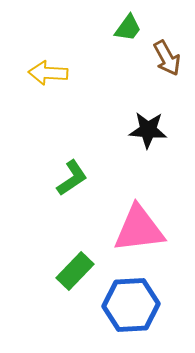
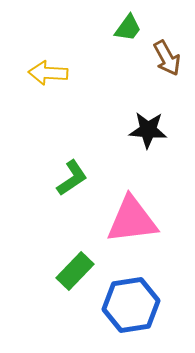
pink triangle: moved 7 px left, 9 px up
blue hexagon: rotated 6 degrees counterclockwise
